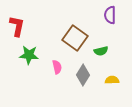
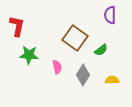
green semicircle: moved 1 px up; rotated 24 degrees counterclockwise
